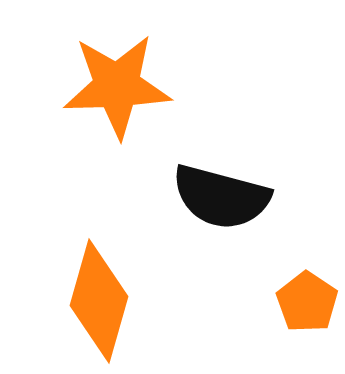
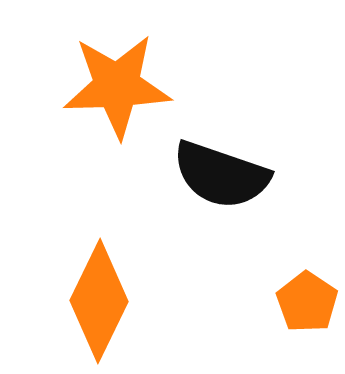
black semicircle: moved 22 px up; rotated 4 degrees clockwise
orange diamond: rotated 10 degrees clockwise
